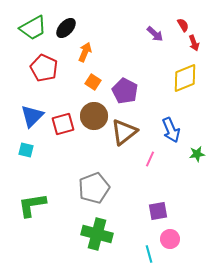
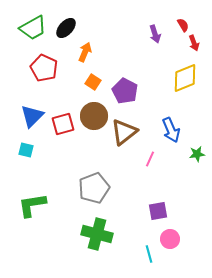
purple arrow: rotated 30 degrees clockwise
